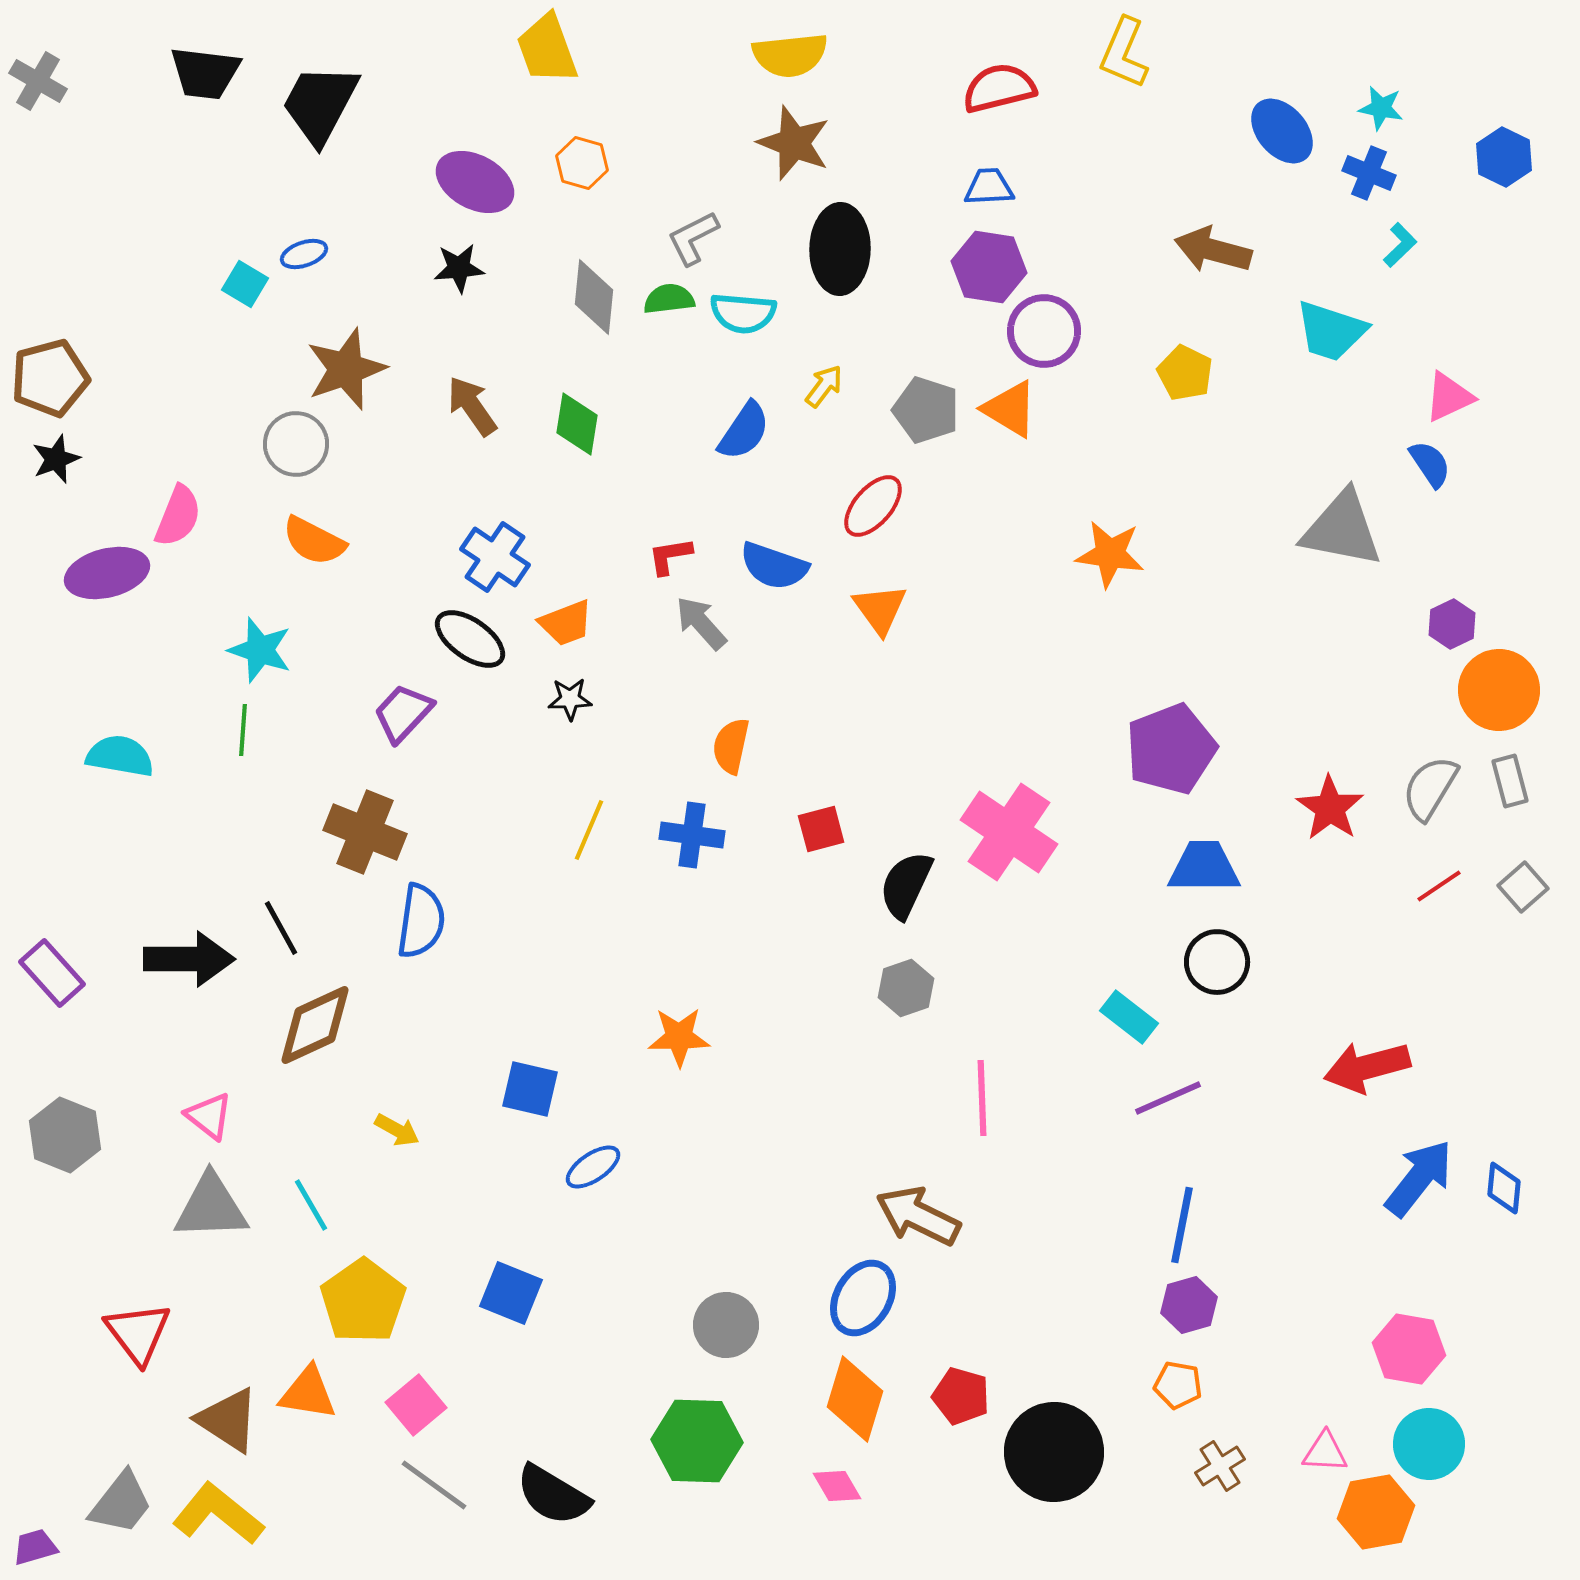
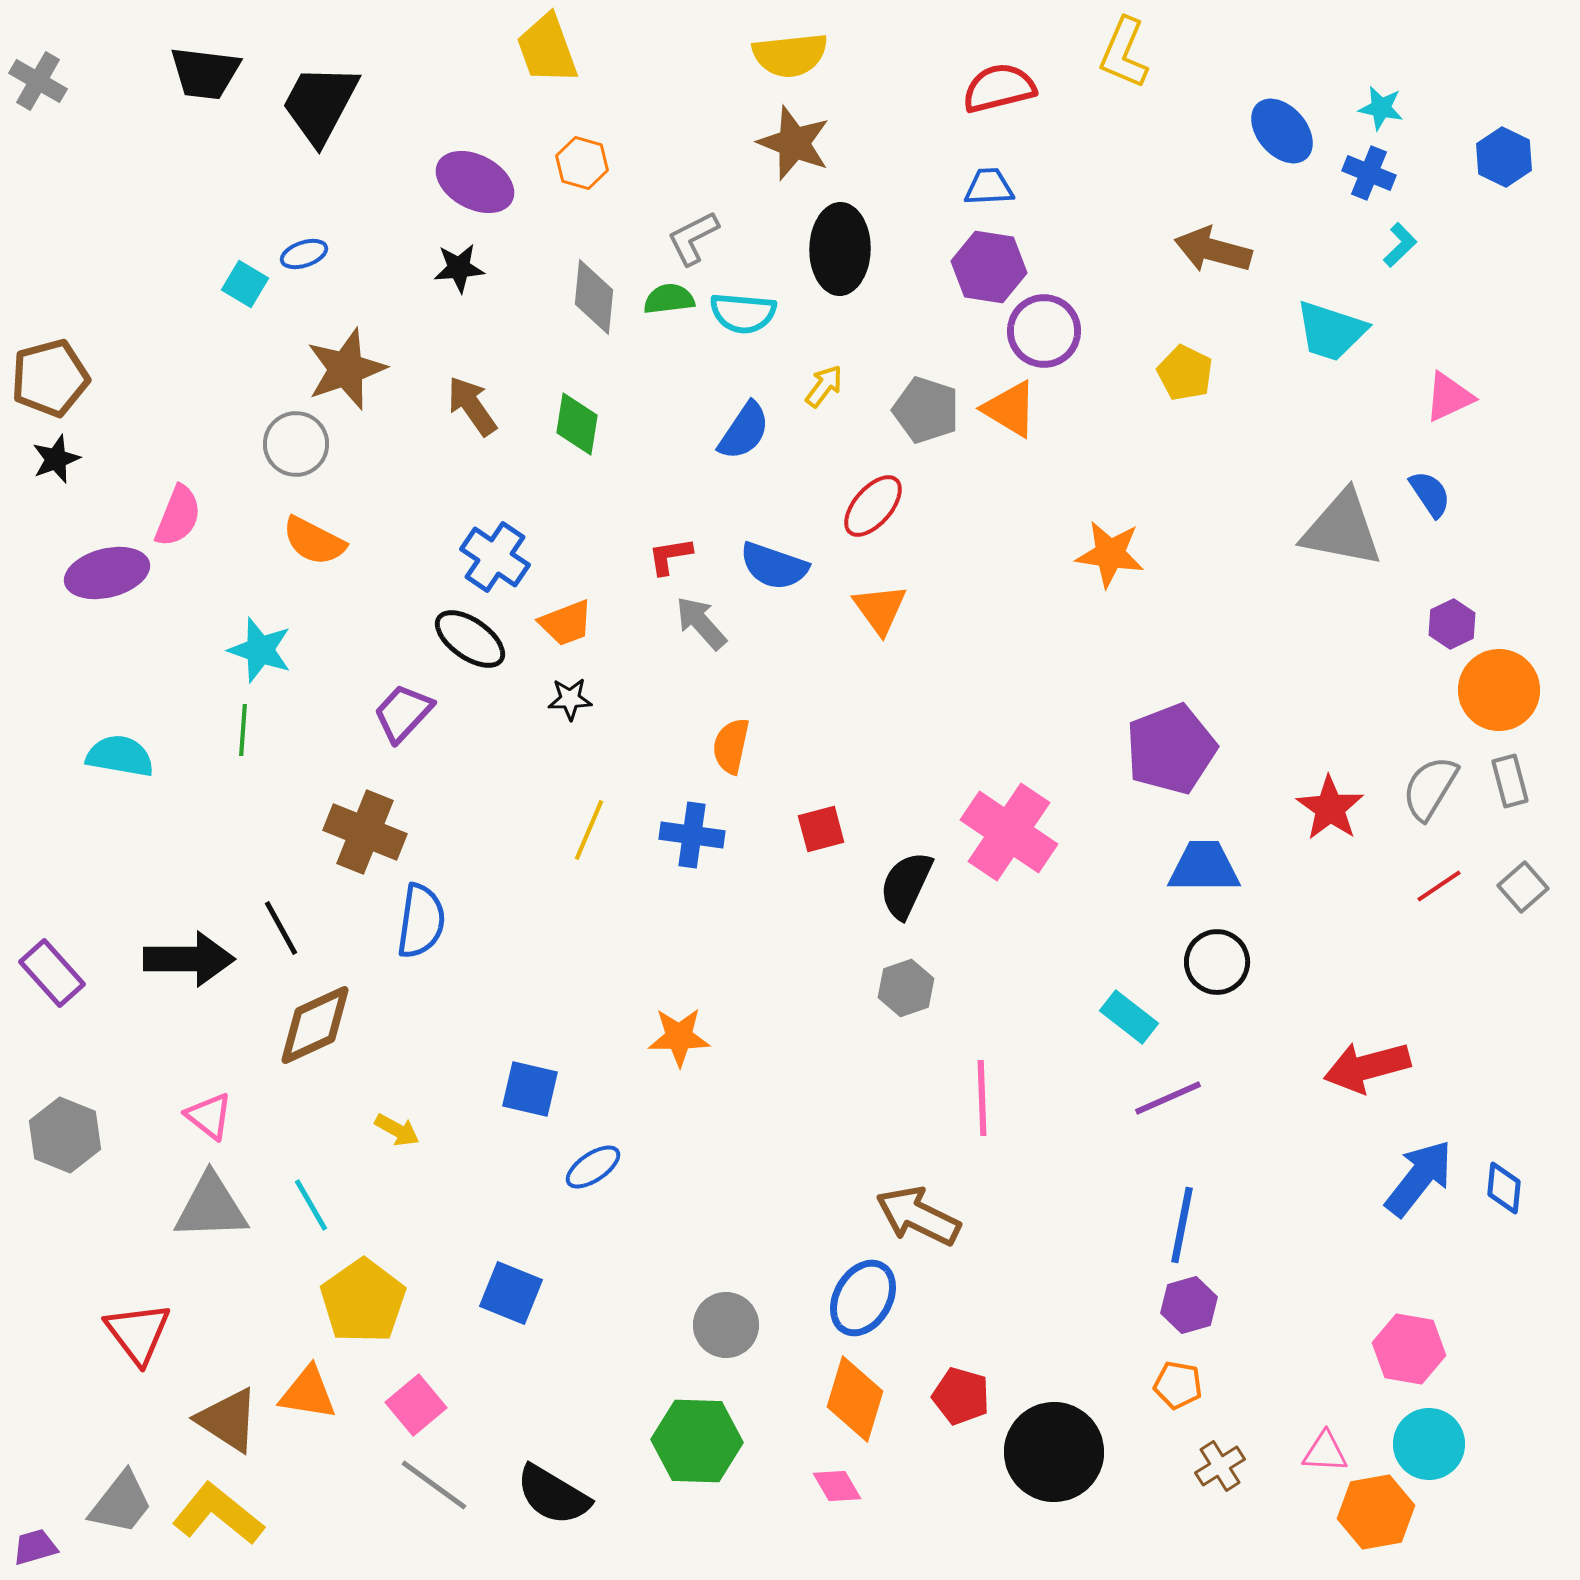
blue semicircle at (1430, 464): moved 30 px down
